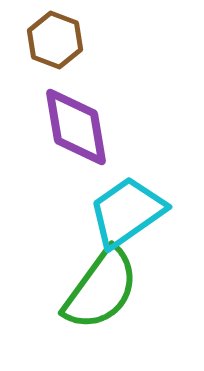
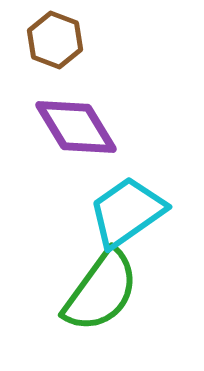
purple diamond: rotated 22 degrees counterclockwise
green semicircle: moved 2 px down
